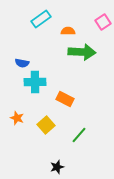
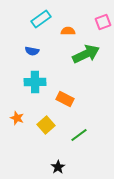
pink square: rotated 14 degrees clockwise
green arrow: moved 4 px right, 2 px down; rotated 28 degrees counterclockwise
blue semicircle: moved 10 px right, 12 px up
green line: rotated 12 degrees clockwise
black star: moved 1 px right; rotated 16 degrees counterclockwise
